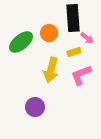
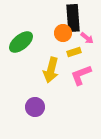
orange circle: moved 14 px right
